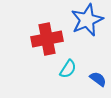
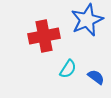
red cross: moved 3 px left, 3 px up
blue semicircle: moved 2 px left, 2 px up
